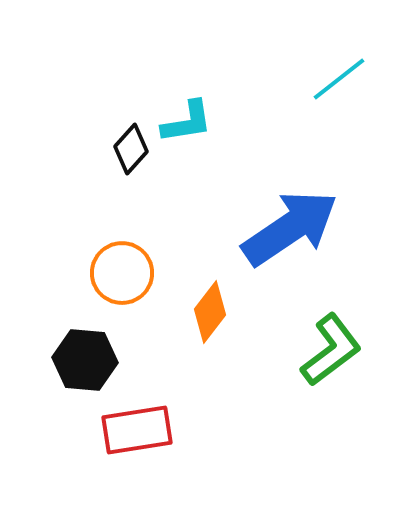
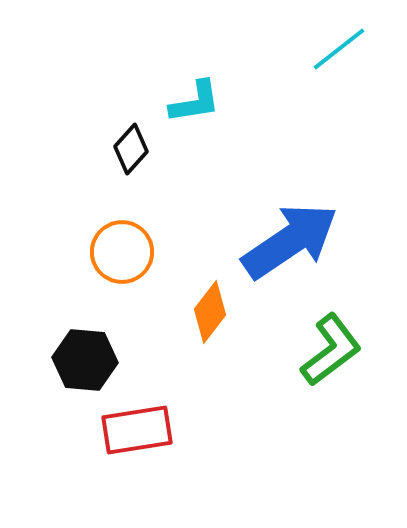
cyan line: moved 30 px up
cyan L-shape: moved 8 px right, 20 px up
blue arrow: moved 13 px down
orange circle: moved 21 px up
